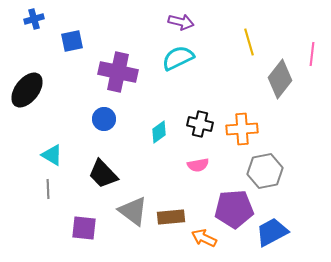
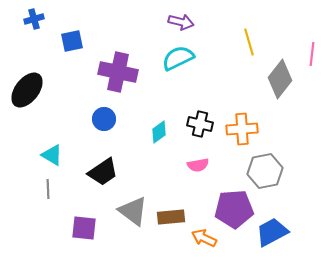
black trapezoid: moved 2 px up; rotated 80 degrees counterclockwise
